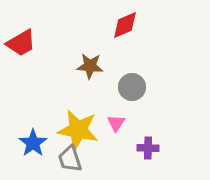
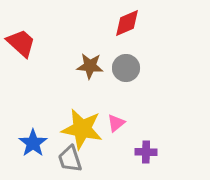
red diamond: moved 2 px right, 2 px up
red trapezoid: rotated 108 degrees counterclockwise
gray circle: moved 6 px left, 19 px up
pink triangle: rotated 18 degrees clockwise
yellow star: moved 4 px right, 1 px up
purple cross: moved 2 px left, 4 px down
